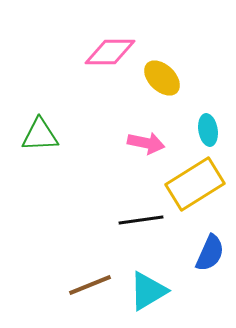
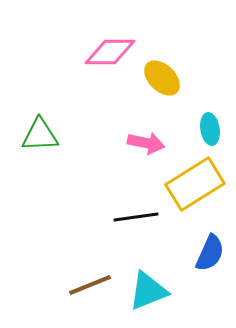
cyan ellipse: moved 2 px right, 1 px up
black line: moved 5 px left, 3 px up
cyan triangle: rotated 9 degrees clockwise
